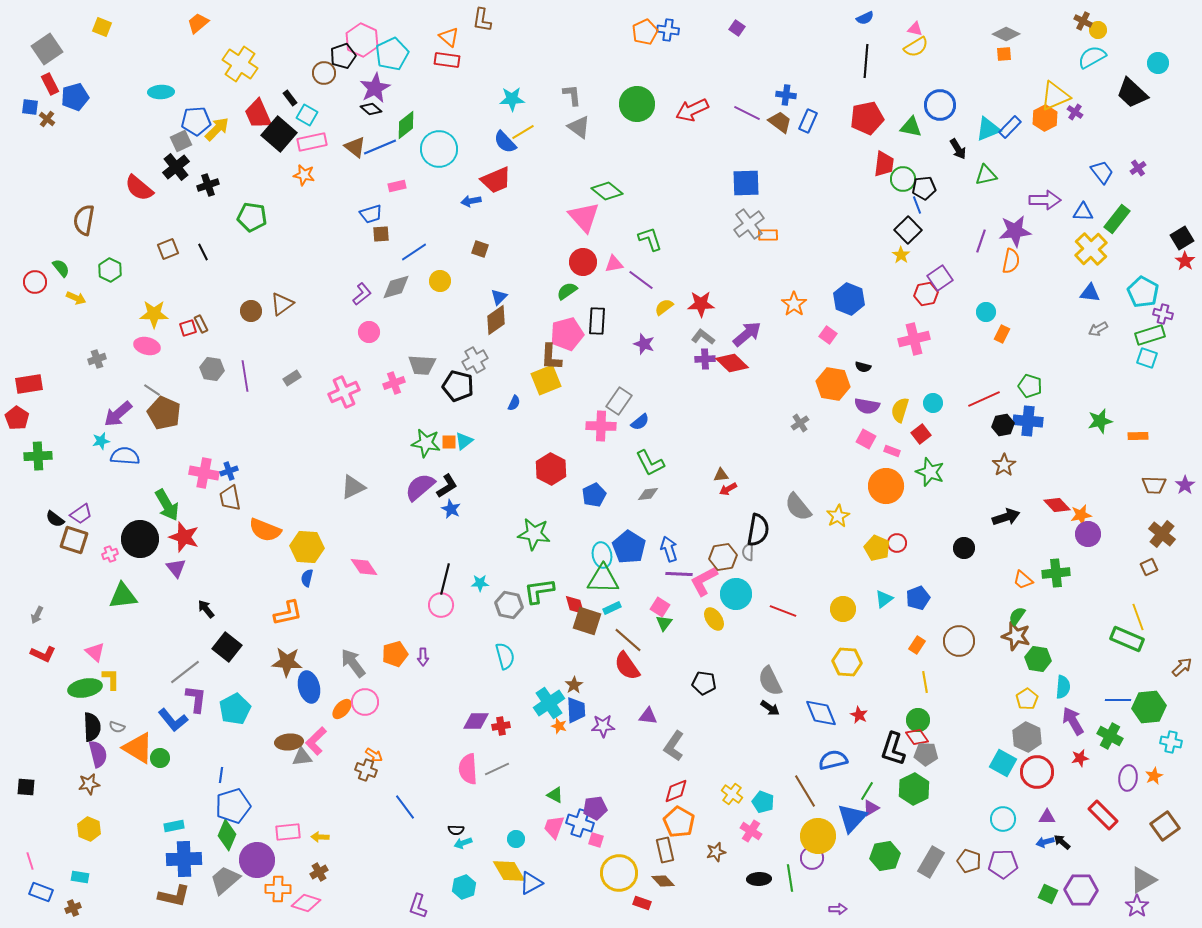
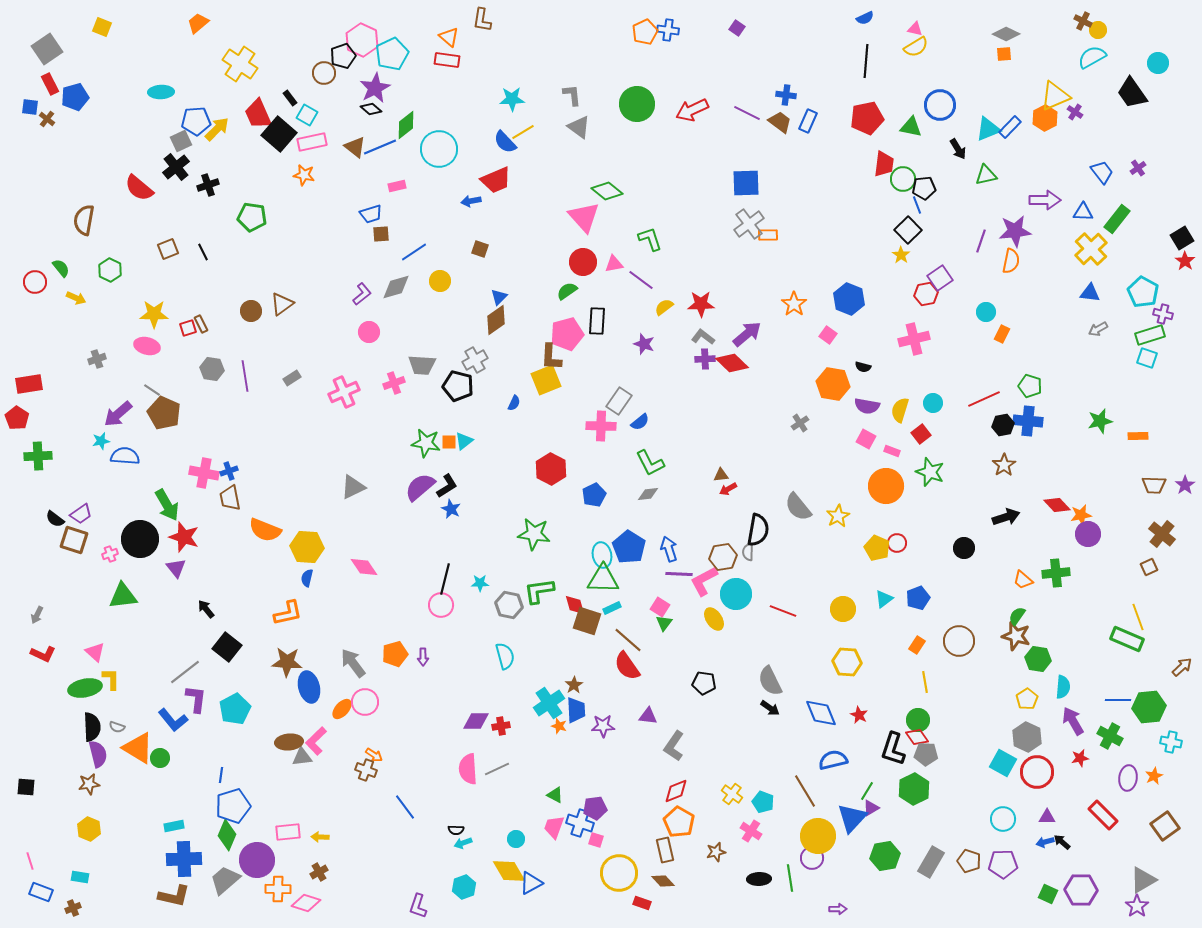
black trapezoid at (1132, 93): rotated 12 degrees clockwise
